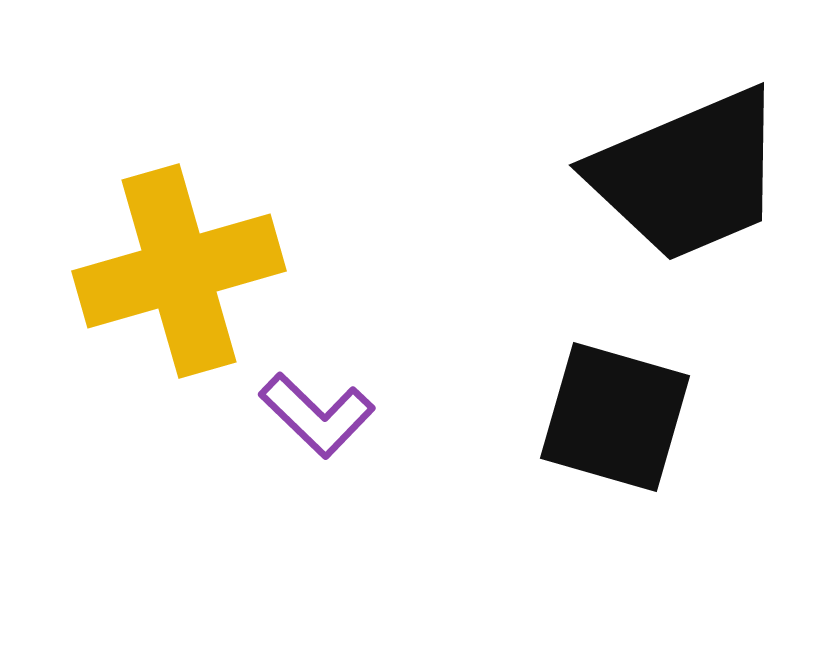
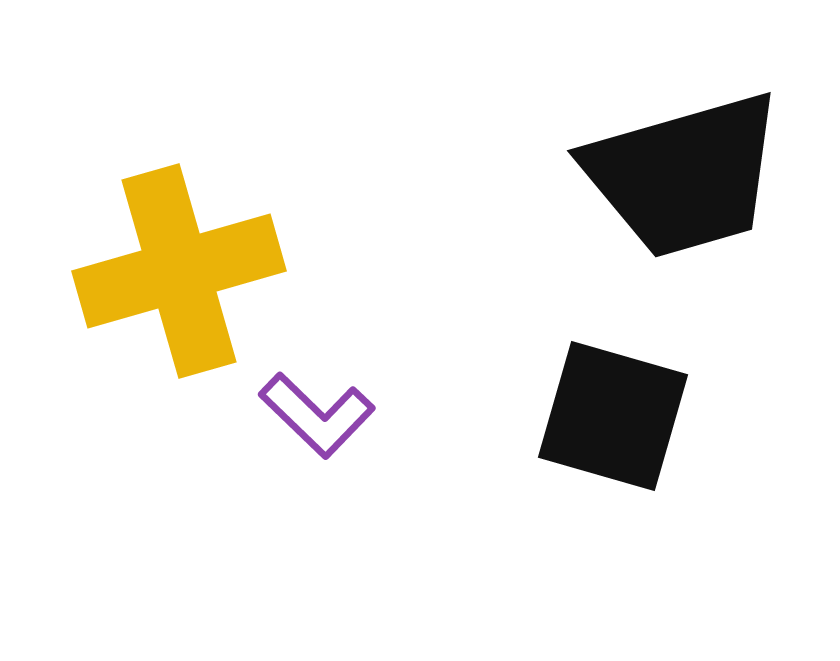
black trapezoid: moved 4 px left; rotated 7 degrees clockwise
black square: moved 2 px left, 1 px up
